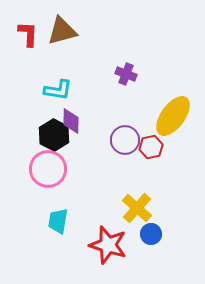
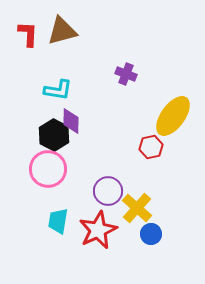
purple circle: moved 17 px left, 51 px down
red star: moved 10 px left, 15 px up; rotated 30 degrees clockwise
